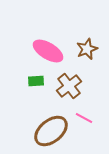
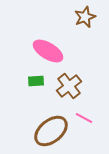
brown star: moved 2 px left, 32 px up
